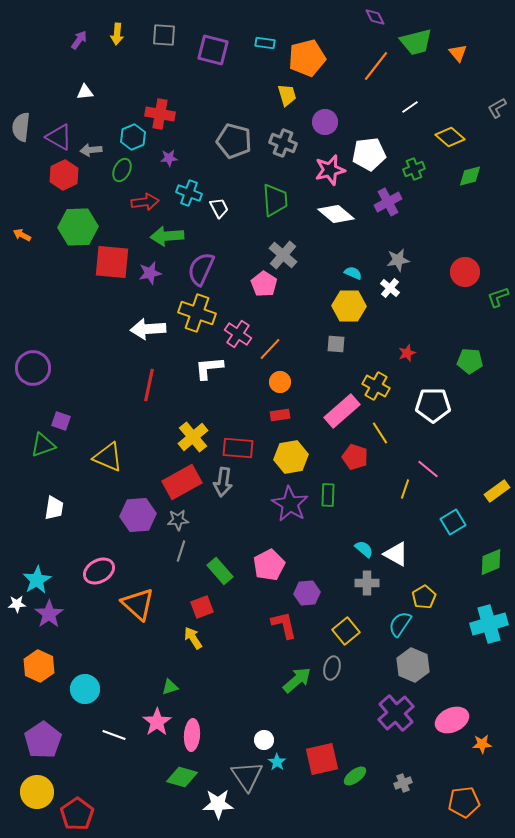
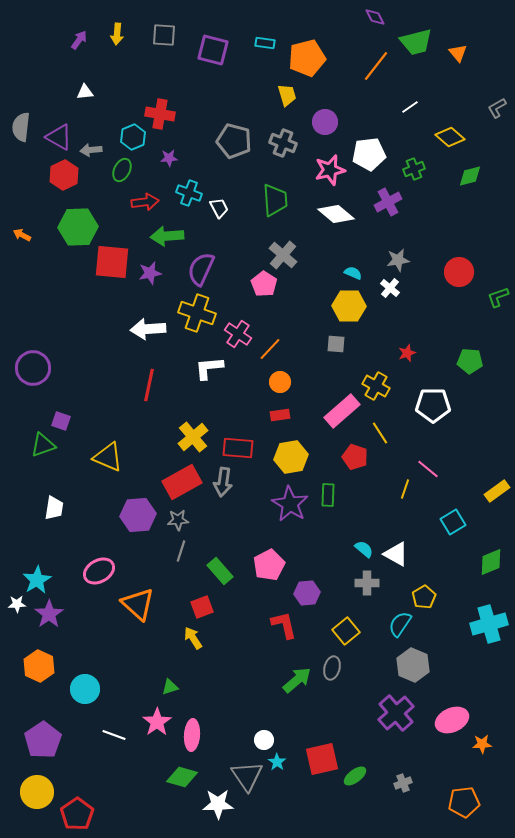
red circle at (465, 272): moved 6 px left
